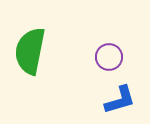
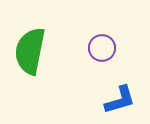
purple circle: moved 7 px left, 9 px up
